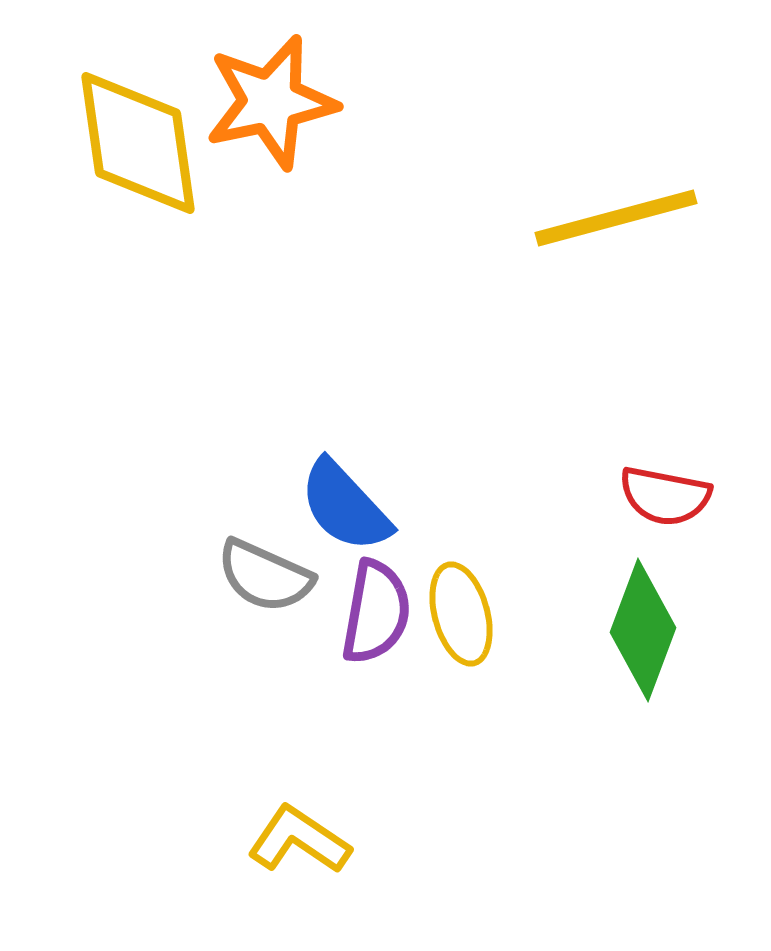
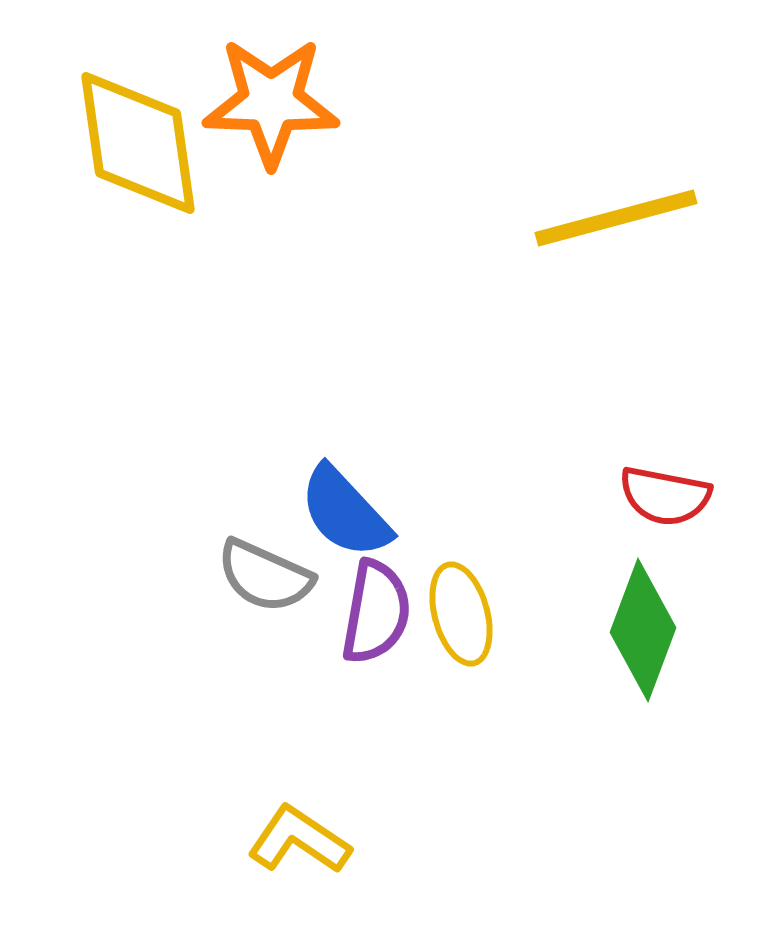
orange star: rotated 14 degrees clockwise
blue semicircle: moved 6 px down
